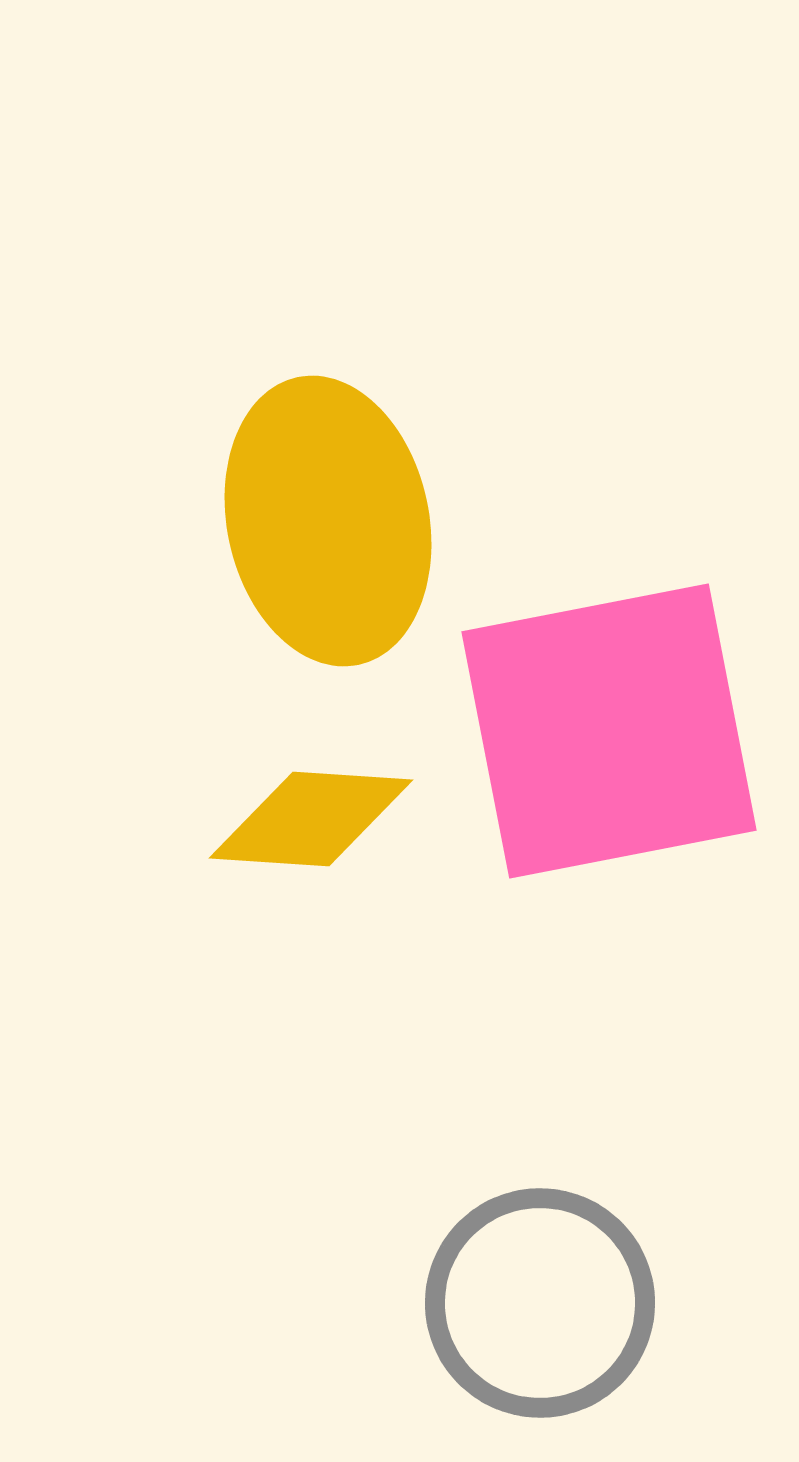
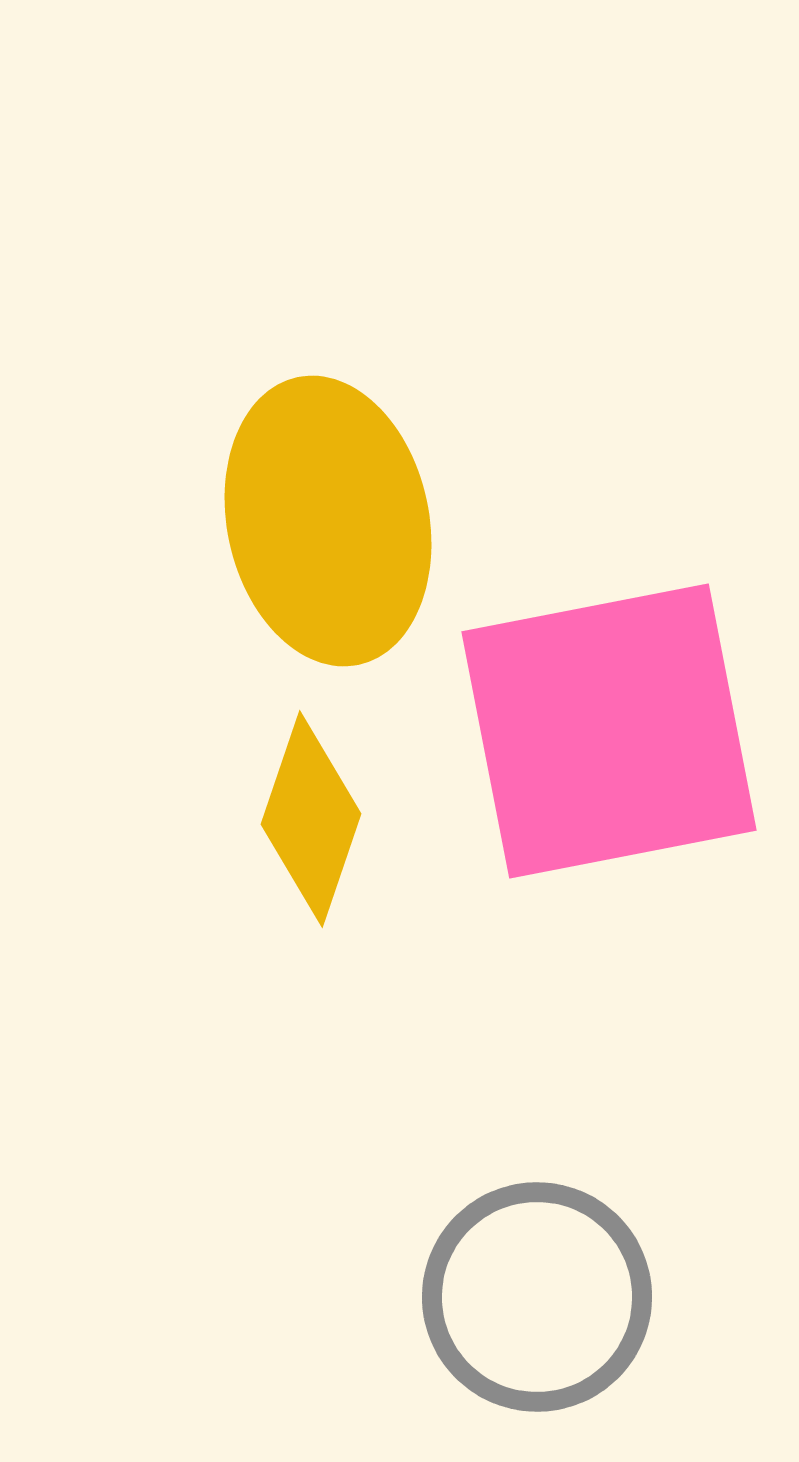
yellow diamond: rotated 75 degrees counterclockwise
gray circle: moved 3 px left, 6 px up
